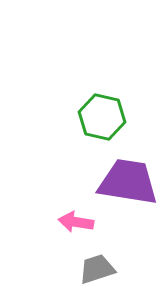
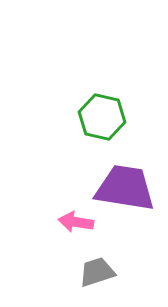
purple trapezoid: moved 3 px left, 6 px down
gray trapezoid: moved 3 px down
